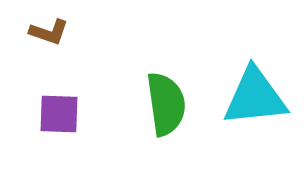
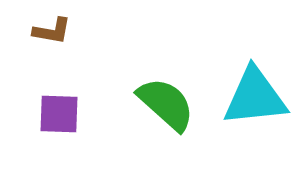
brown L-shape: moved 3 px right, 1 px up; rotated 9 degrees counterclockwise
green semicircle: rotated 40 degrees counterclockwise
